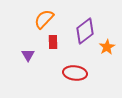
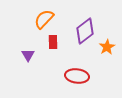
red ellipse: moved 2 px right, 3 px down
